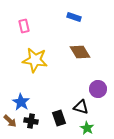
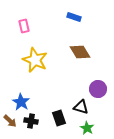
yellow star: rotated 15 degrees clockwise
